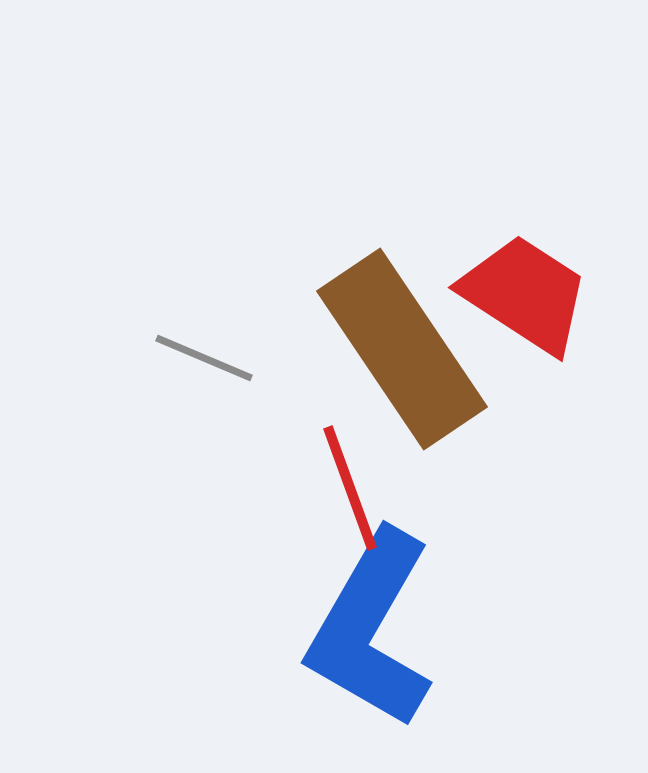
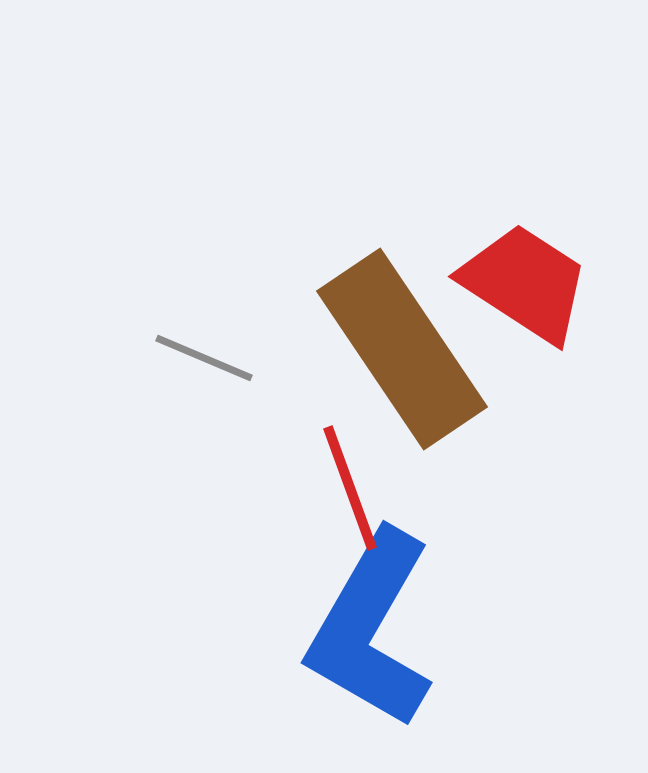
red trapezoid: moved 11 px up
